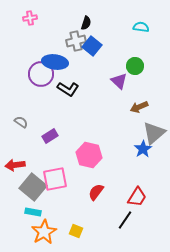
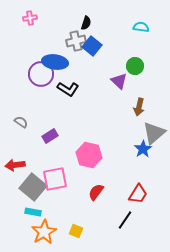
brown arrow: rotated 54 degrees counterclockwise
red trapezoid: moved 1 px right, 3 px up
